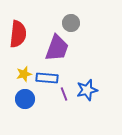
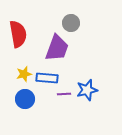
red semicircle: rotated 16 degrees counterclockwise
purple line: rotated 72 degrees counterclockwise
